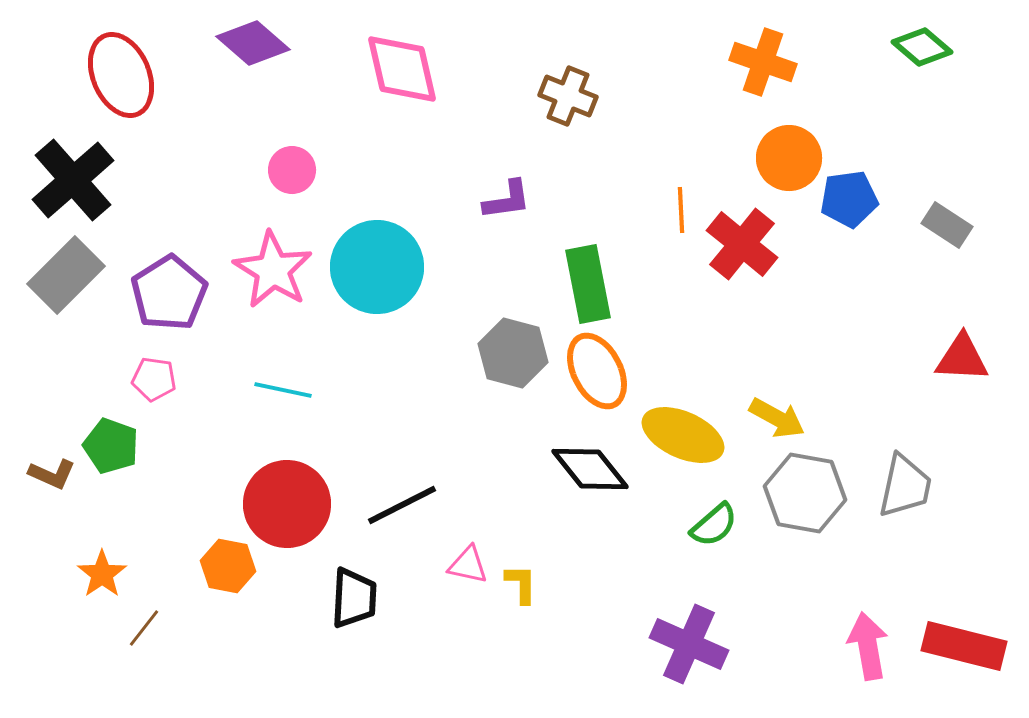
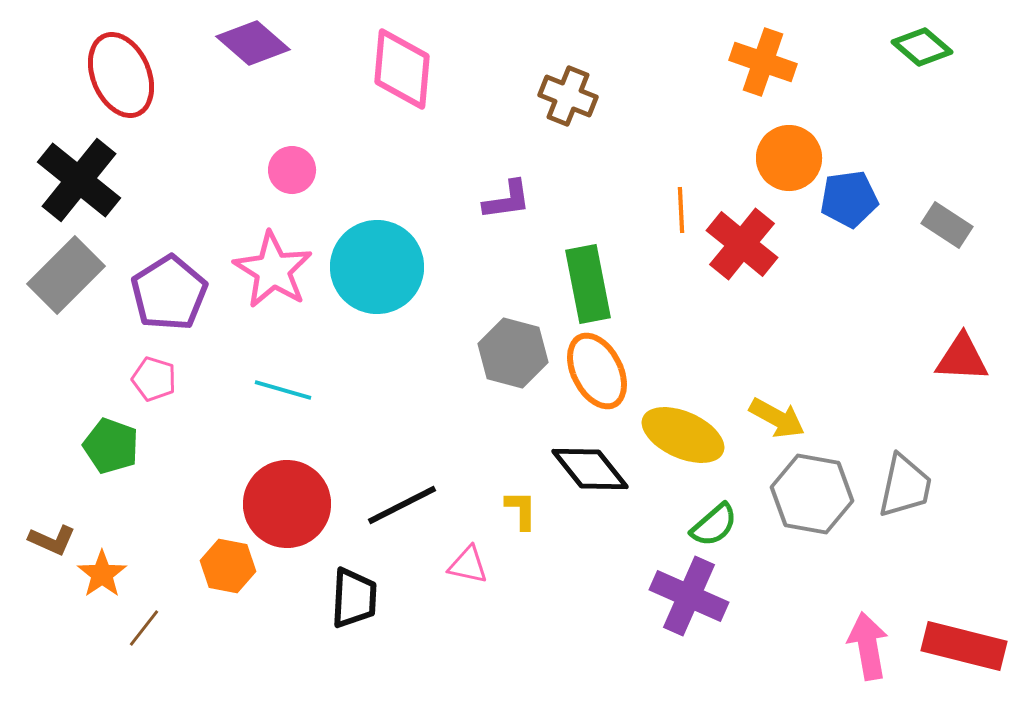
pink diamond at (402, 69): rotated 18 degrees clockwise
black cross at (73, 180): moved 6 px right; rotated 10 degrees counterclockwise
pink pentagon at (154, 379): rotated 9 degrees clockwise
cyan line at (283, 390): rotated 4 degrees clockwise
brown L-shape at (52, 474): moved 66 px down
gray hexagon at (805, 493): moved 7 px right, 1 px down
yellow L-shape at (521, 584): moved 74 px up
purple cross at (689, 644): moved 48 px up
